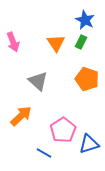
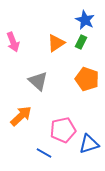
orange triangle: rotated 30 degrees clockwise
pink pentagon: rotated 20 degrees clockwise
